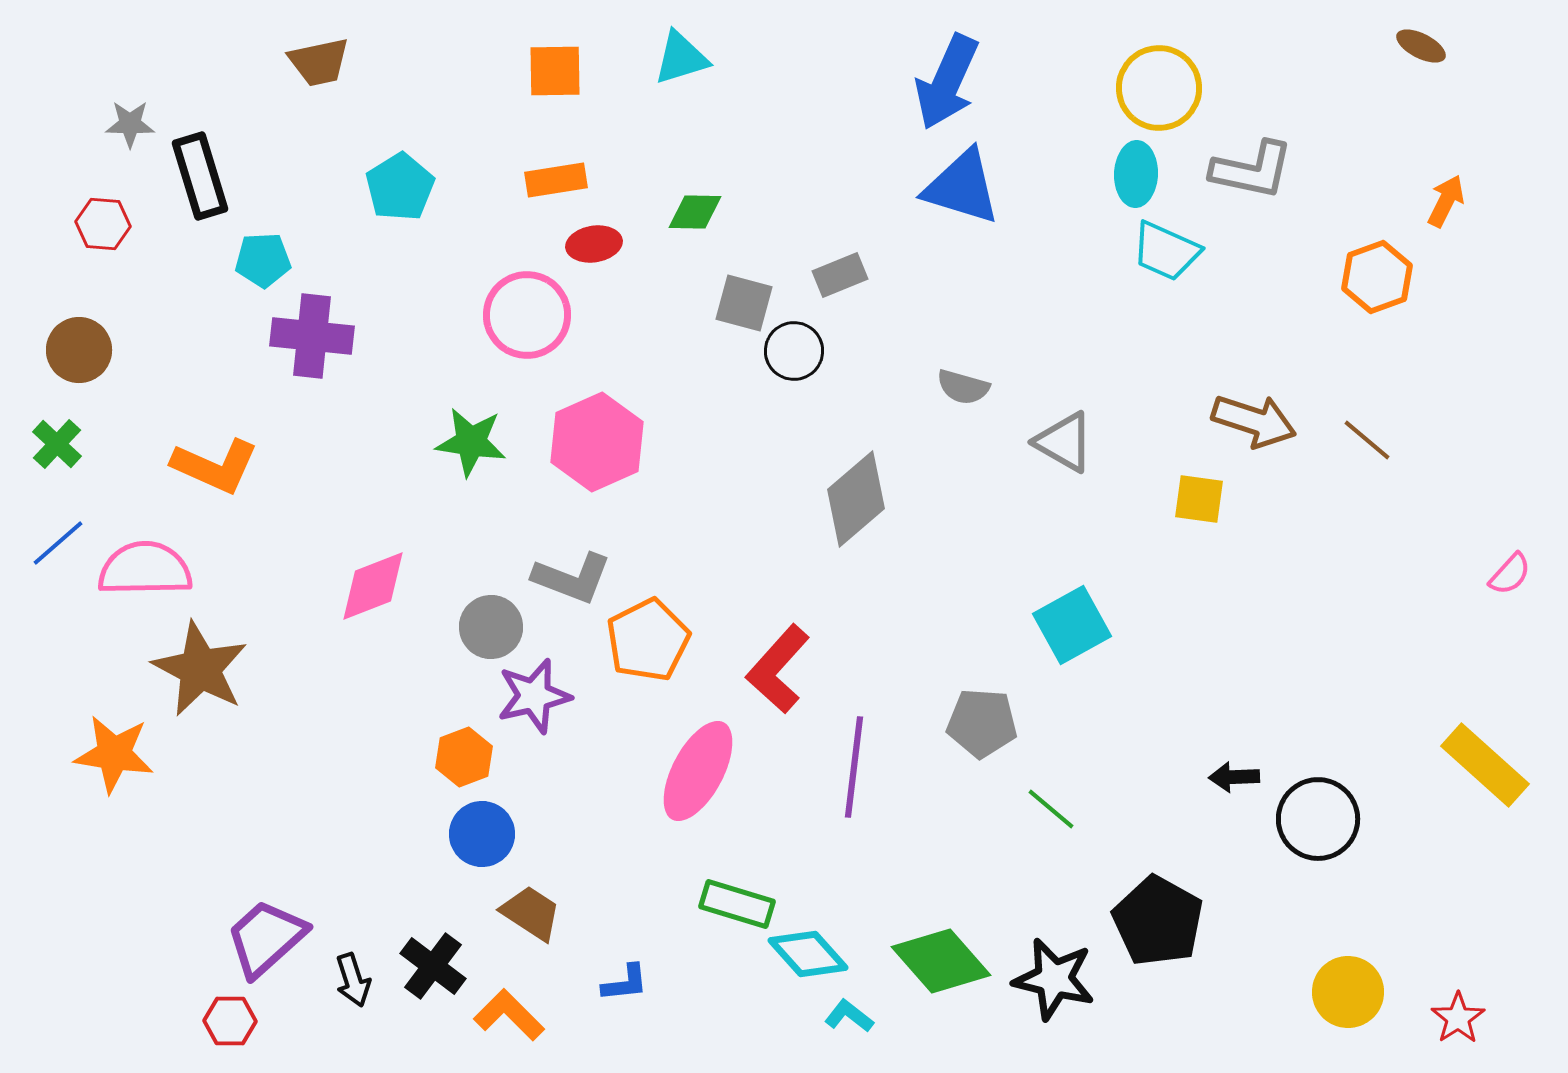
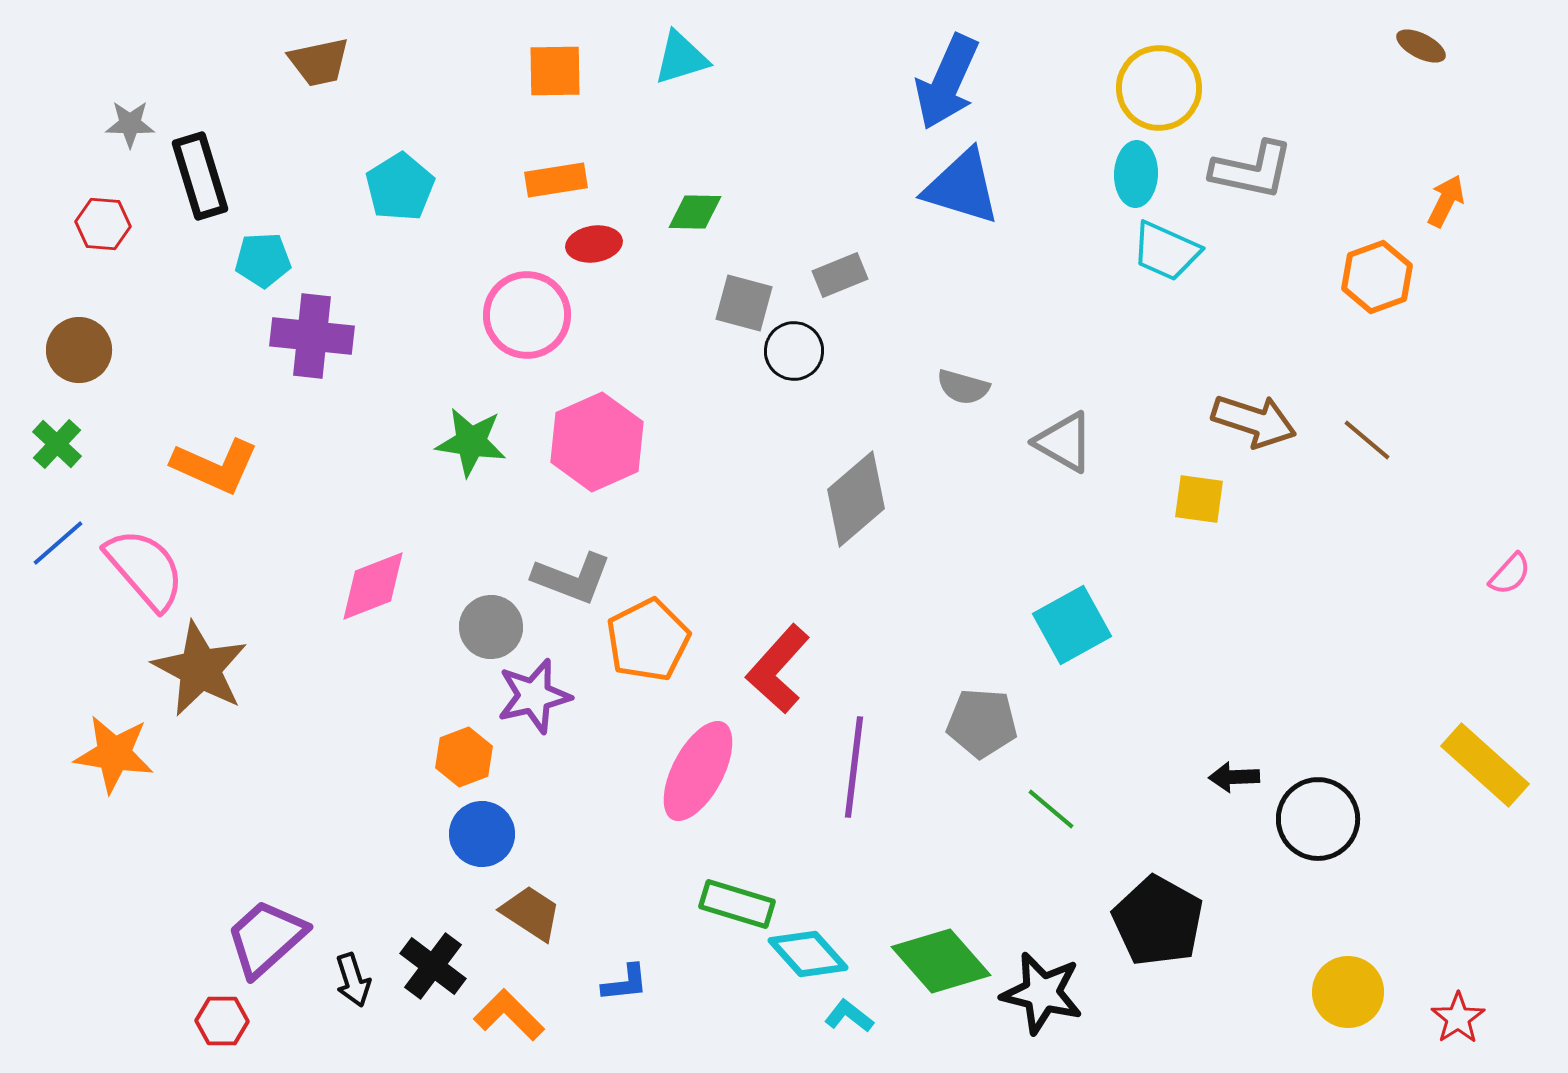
pink semicircle at (145, 569): rotated 50 degrees clockwise
black star at (1054, 979): moved 12 px left, 14 px down
red hexagon at (230, 1021): moved 8 px left
